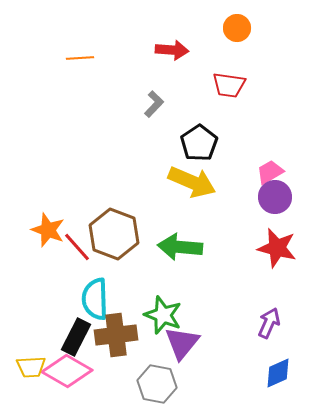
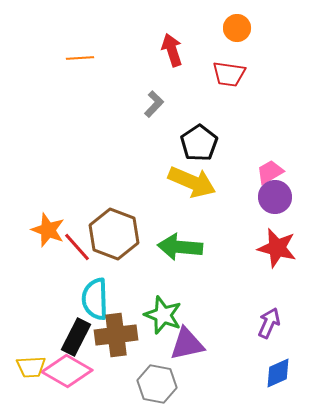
red arrow: rotated 112 degrees counterclockwise
red trapezoid: moved 11 px up
purple triangle: moved 5 px right, 1 px down; rotated 39 degrees clockwise
